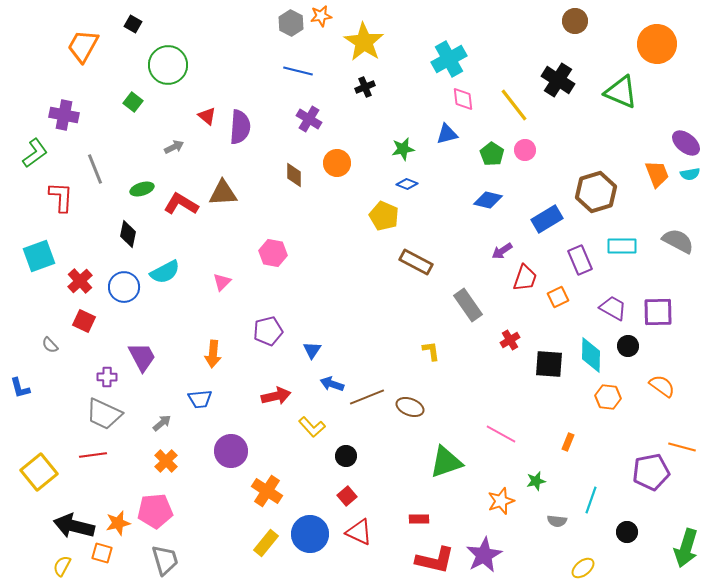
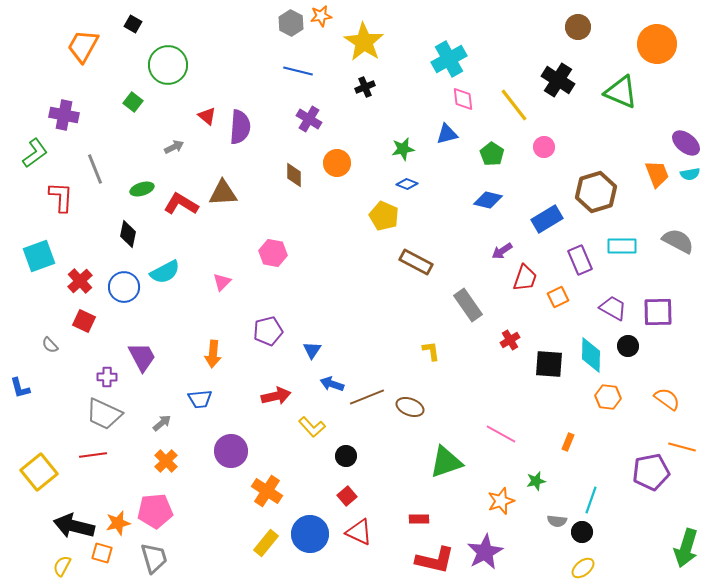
brown circle at (575, 21): moved 3 px right, 6 px down
pink circle at (525, 150): moved 19 px right, 3 px up
orange semicircle at (662, 386): moved 5 px right, 13 px down
black circle at (627, 532): moved 45 px left
purple star at (484, 555): moved 1 px right, 3 px up
gray trapezoid at (165, 560): moved 11 px left, 2 px up
